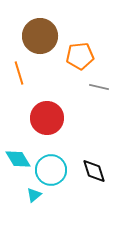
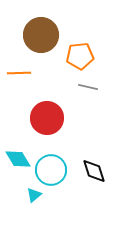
brown circle: moved 1 px right, 1 px up
orange line: rotated 75 degrees counterclockwise
gray line: moved 11 px left
